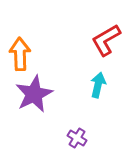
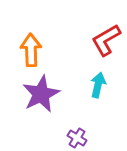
orange arrow: moved 11 px right, 4 px up
purple star: moved 7 px right
